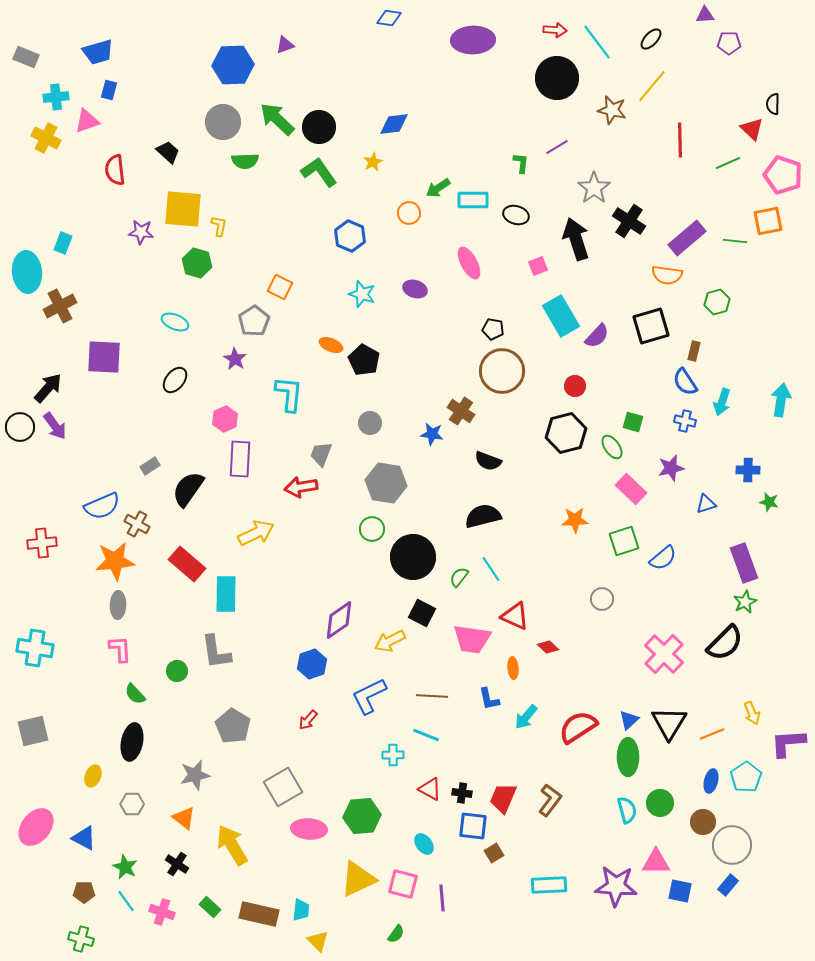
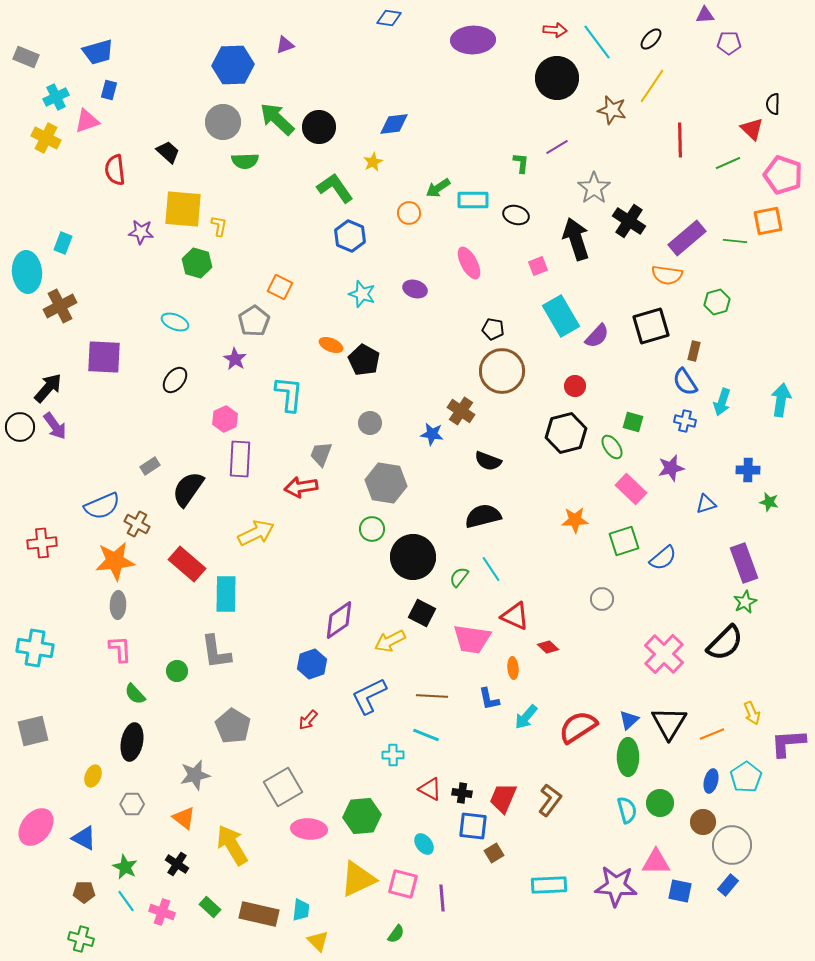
yellow line at (652, 86): rotated 6 degrees counterclockwise
cyan cross at (56, 97): rotated 20 degrees counterclockwise
green L-shape at (319, 172): moved 16 px right, 16 px down
